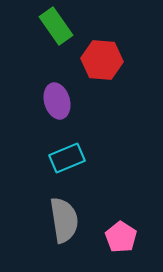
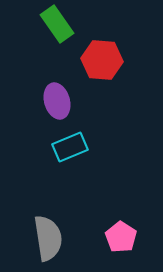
green rectangle: moved 1 px right, 2 px up
cyan rectangle: moved 3 px right, 11 px up
gray semicircle: moved 16 px left, 18 px down
